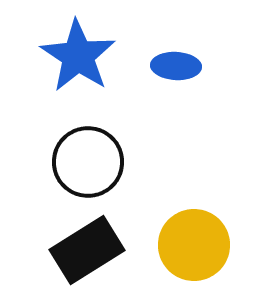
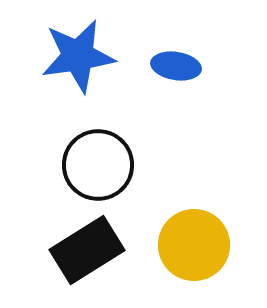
blue star: rotated 30 degrees clockwise
blue ellipse: rotated 6 degrees clockwise
black circle: moved 10 px right, 3 px down
